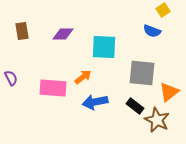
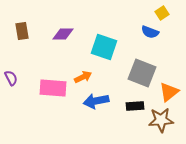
yellow square: moved 1 px left, 3 px down
blue semicircle: moved 2 px left, 1 px down
cyan square: rotated 16 degrees clockwise
gray square: rotated 16 degrees clockwise
orange arrow: rotated 12 degrees clockwise
blue arrow: moved 1 px right, 1 px up
black rectangle: rotated 42 degrees counterclockwise
brown star: moved 4 px right; rotated 30 degrees counterclockwise
